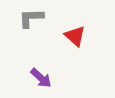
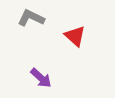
gray L-shape: rotated 28 degrees clockwise
